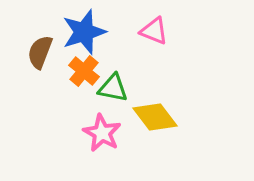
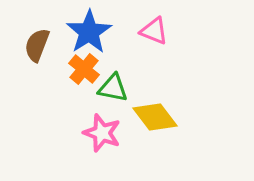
blue star: moved 5 px right; rotated 15 degrees counterclockwise
brown semicircle: moved 3 px left, 7 px up
orange cross: moved 2 px up
pink star: rotated 9 degrees counterclockwise
